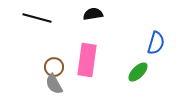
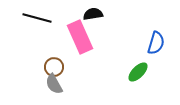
pink rectangle: moved 7 px left, 23 px up; rotated 32 degrees counterclockwise
